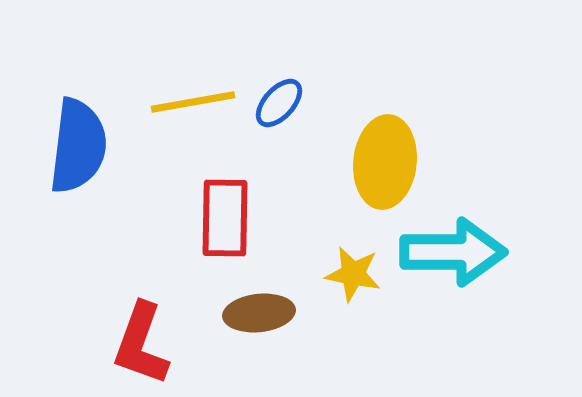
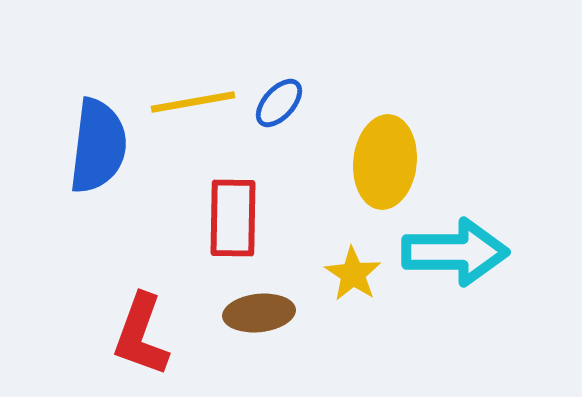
blue semicircle: moved 20 px right
red rectangle: moved 8 px right
cyan arrow: moved 2 px right
yellow star: rotated 22 degrees clockwise
red L-shape: moved 9 px up
